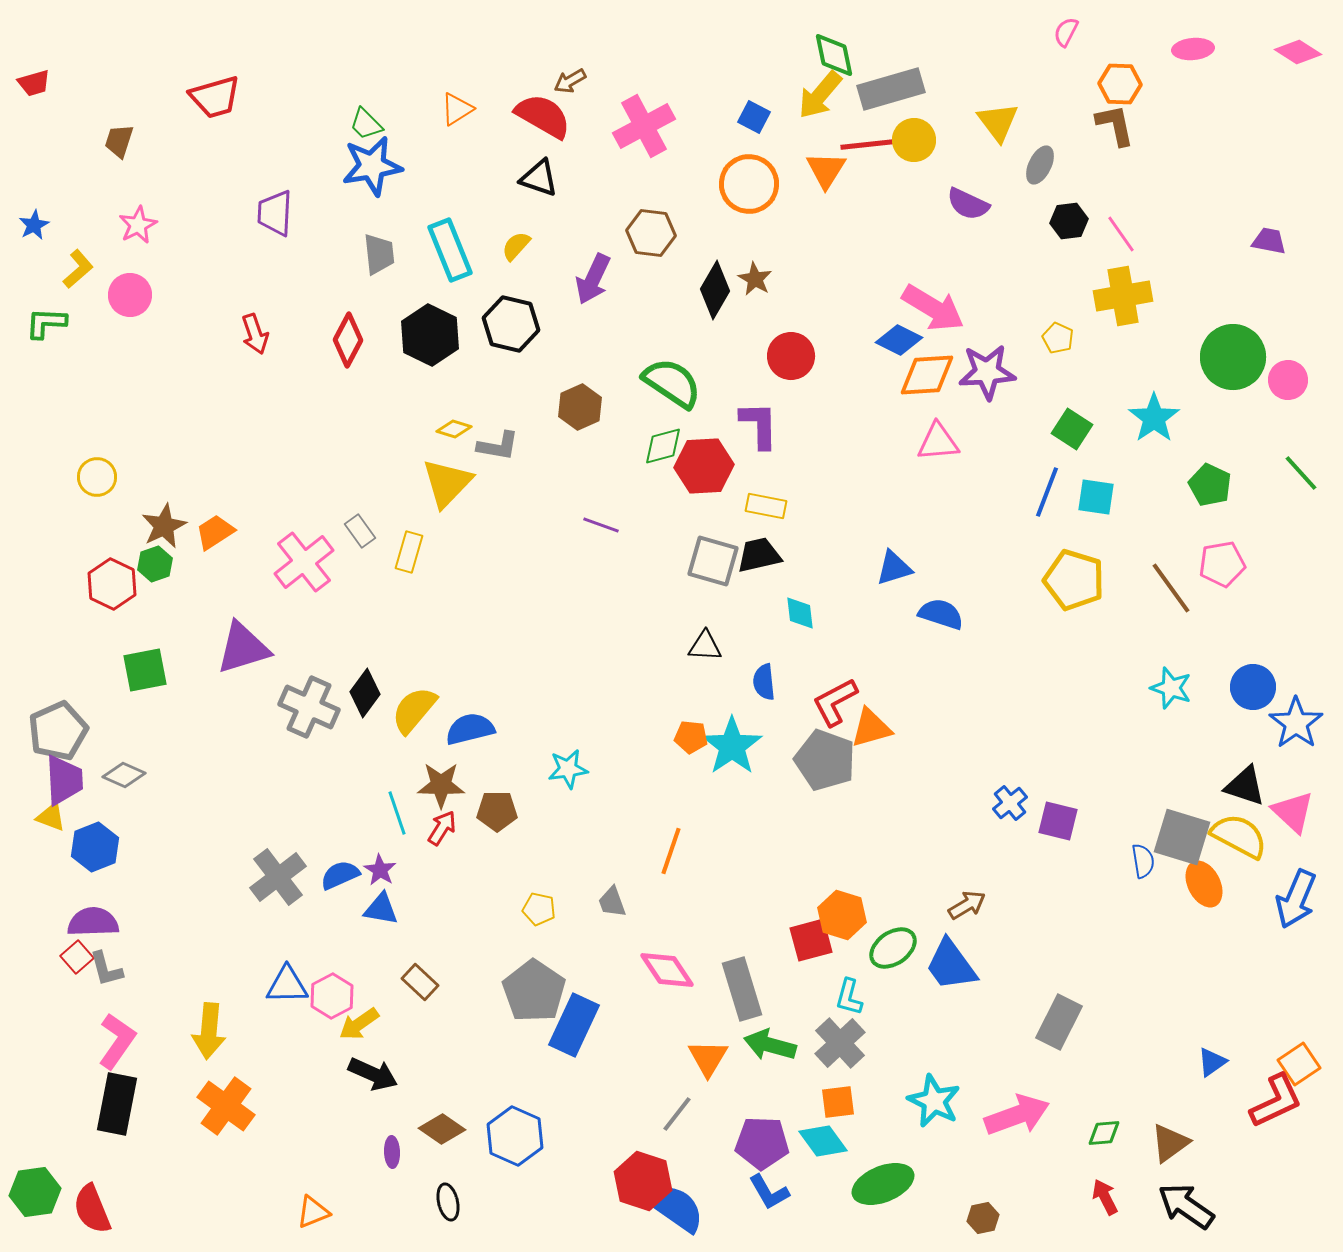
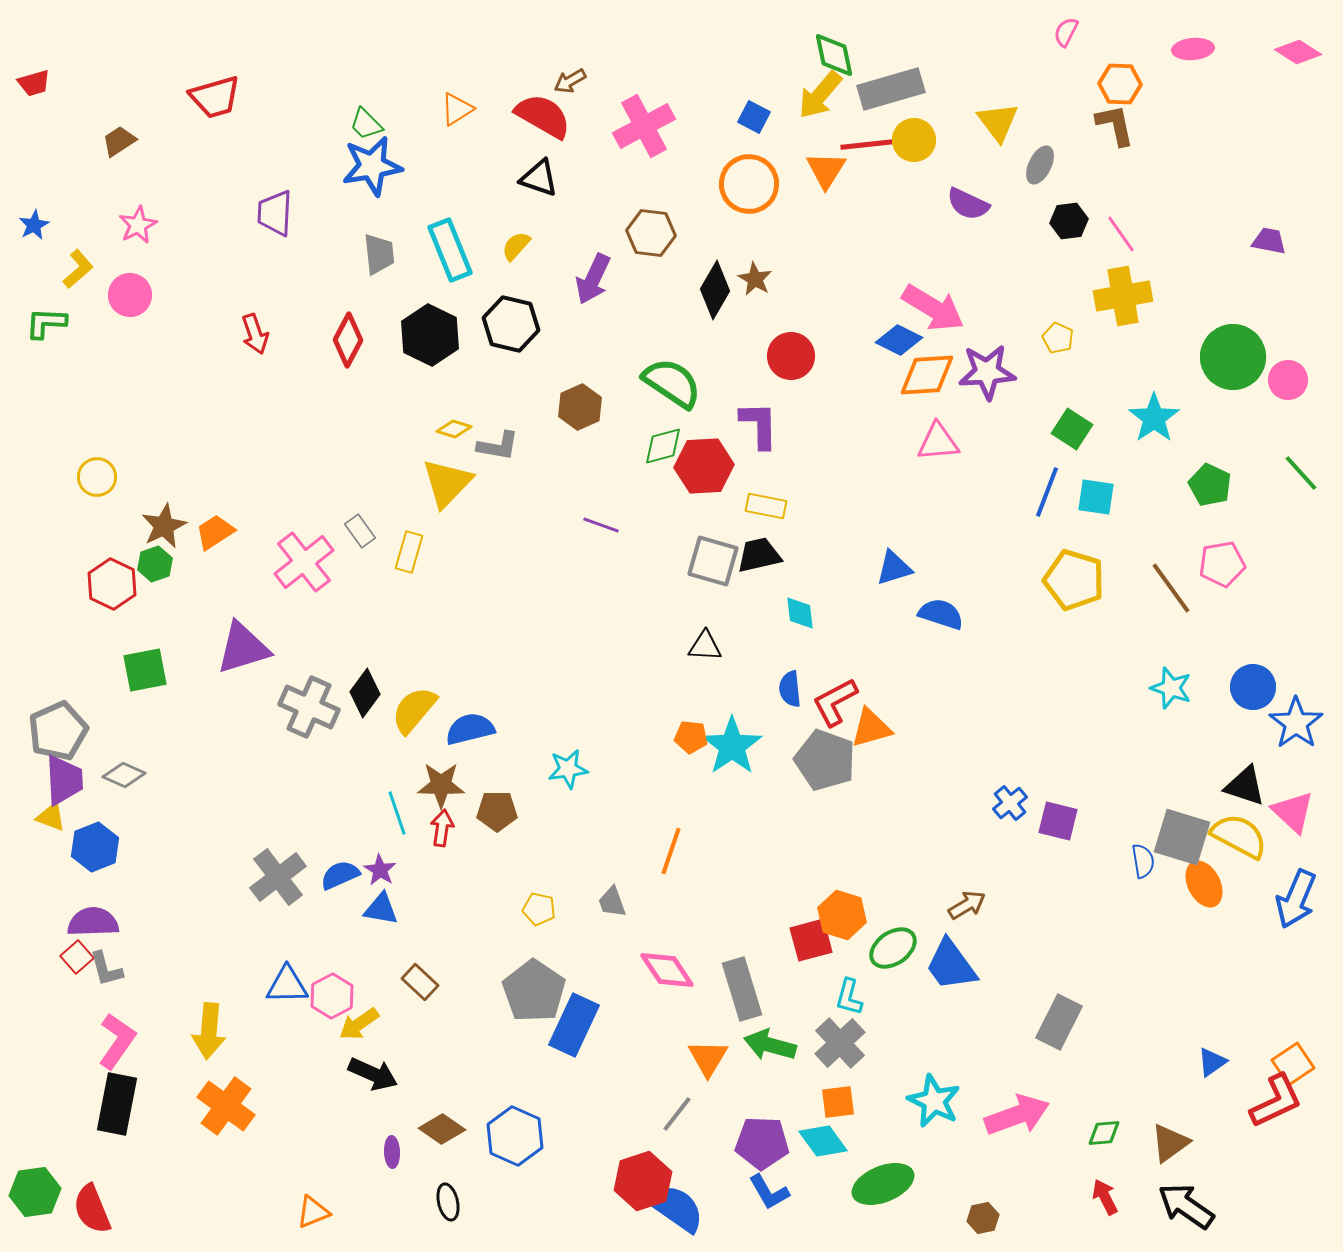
brown trapezoid at (119, 141): rotated 39 degrees clockwise
blue semicircle at (764, 682): moved 26 px right, 7 px down
red arrow at (442, 828): rotated 24 degrees counterclockwise
orange square at (1299, 1064): moved 6 px left
red hexagon at (643, 1181): rotated 24 degrees clockwise
